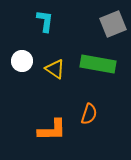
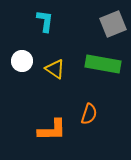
green rectangle: moved 5 px right
